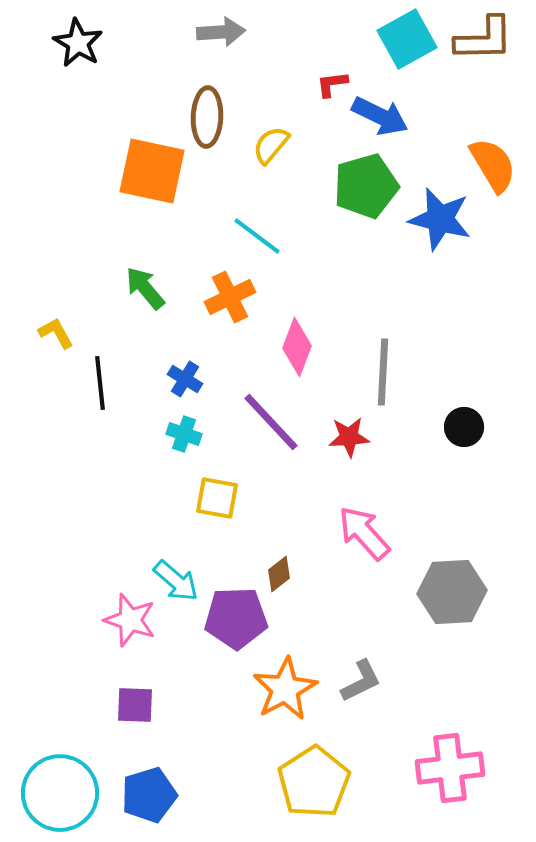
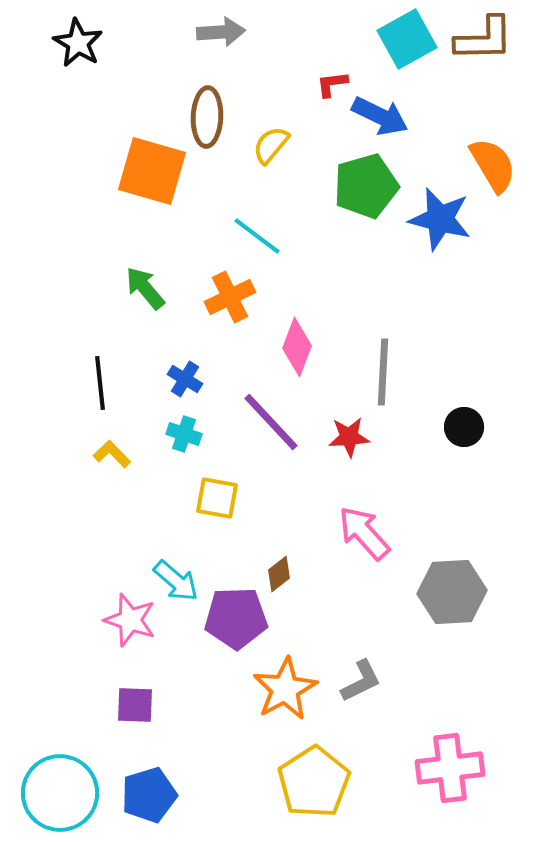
orange square: rotated 4 degrees clockwise
yellow L-shape: moved 56 px right, 121 px down; rotated 15 degrees counterclockwise
